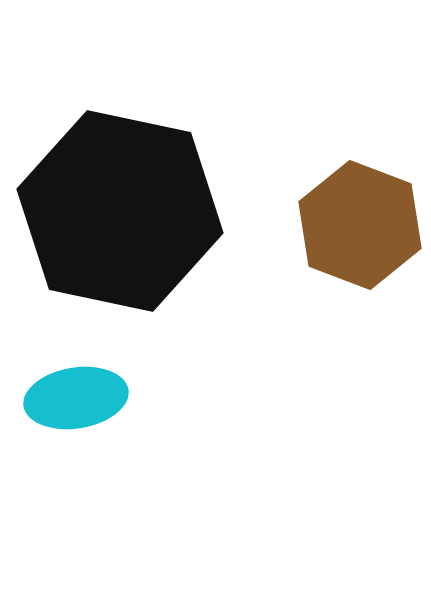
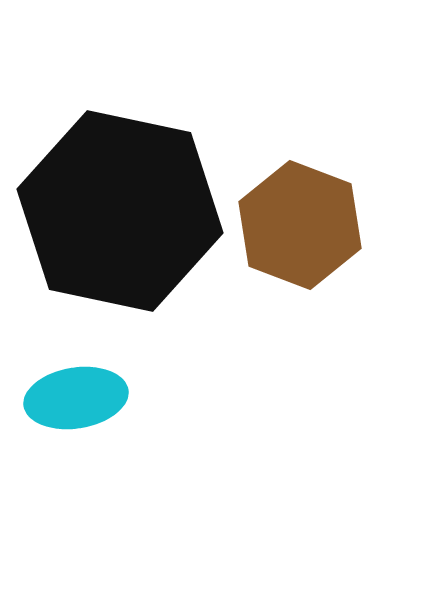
brown hexagon: moved 60 px left
